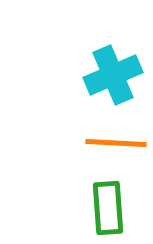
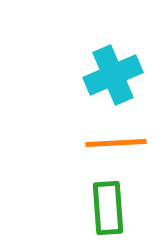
orange line: rotated 6 degrees counterclockwise
